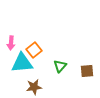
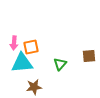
pink arrow: moved 3 px right
orange square: moved 3 px left, 3 px up; rotated 28 degrees clockwise
green triangle: moved 2 px up
brown square: moved 2 px right, 15 px up
